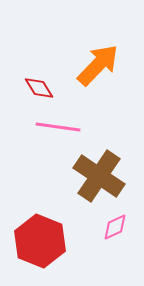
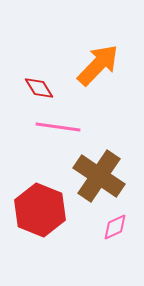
red hexagon: moved 31 px up
